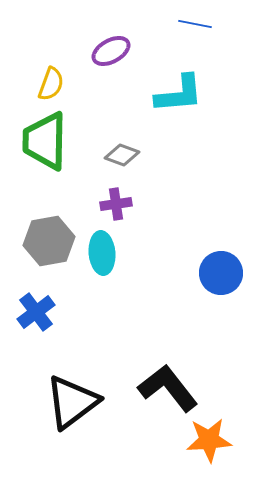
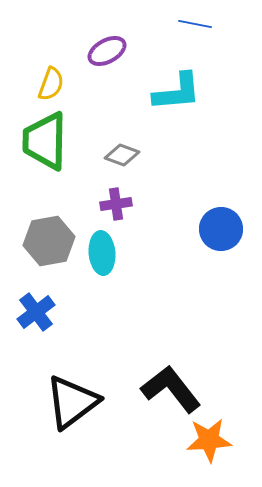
purple ellipse: moved 4 px left
cyan L-shape: moved 2 px left, 2 px up
blue circle: moved 44 px up
black L-shape: moved 3 px right, 1 px down
